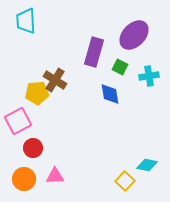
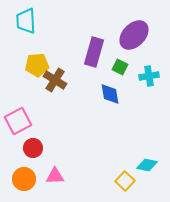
yellow pentagon: moved 28 px up
